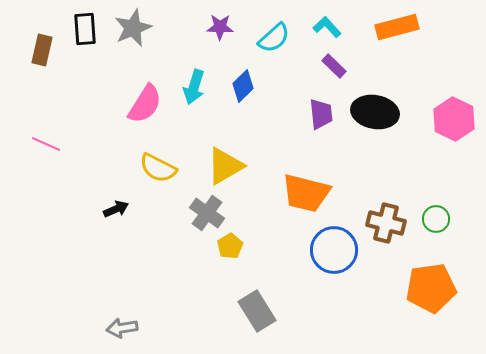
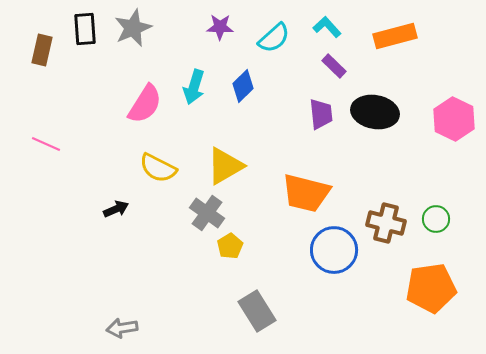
orange rectangle: moved 2 px left, 9 px down
